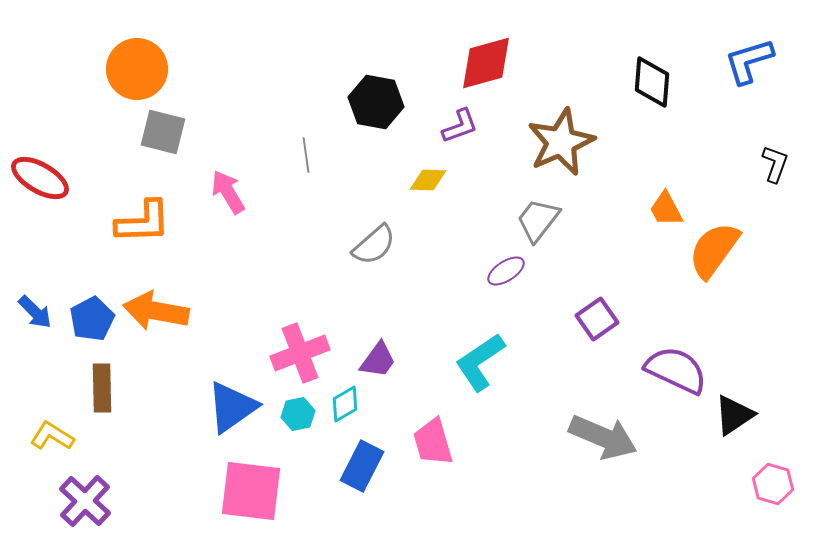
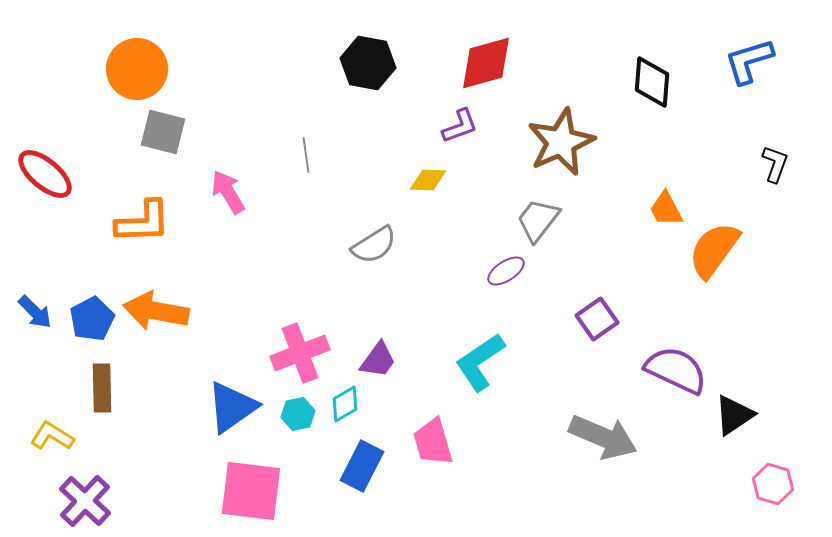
black hexagon: moved 8 px left, 39 px up
red ellipse: moved 5 px right, 4 px up; rotated 10 degrees clockwise
gray semicircle: rotated 9 degrees clockwise
